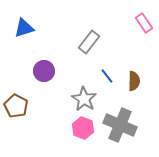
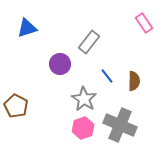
blue triangle: moved 3 px right
purple circle: moved 16 px right, 7 px up
pink hexagon: rotated 20 degrees clockwise
